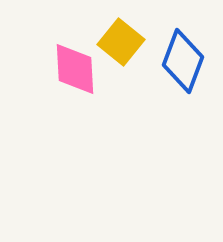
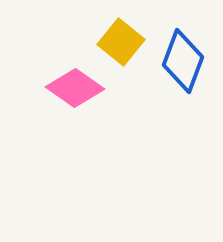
pink diamond: moved 19 px down; rotated 52 degrees counterclockwise
